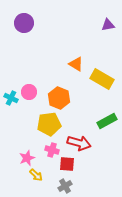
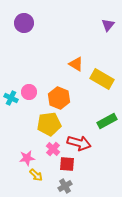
purple triangle: rotated 40 degrees counterclockwise
pink cross: moved 1 px right, 1 px up; rotated 24 degrees clockwise
pink star: rotated 14 degrees clockwise
